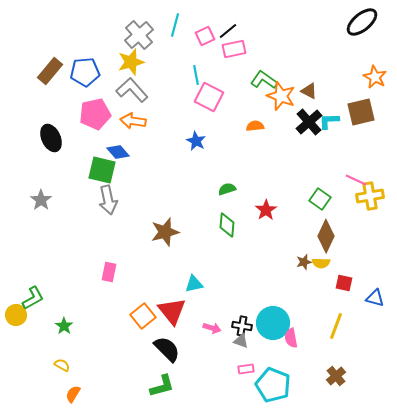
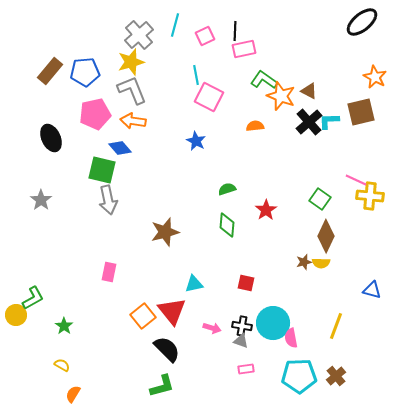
black line at (228, 31): moved 7 px right; rotated 48 degrees counterclockwise
pink rectangle at (234, 49): moved 10 px right
gray L-shape at (132, 90): rotated 20 degrees clockwise
blue diamond at (118, 152): moved 2 px right, 4 px up
yellow cross at (370, 196): rotated 16 degrees clockwise
red square at (344, 283): moved 98 px left
blue triangle at (375, 298): moved 3 px left, 8 px up
cyan pentagon at (273, 385): moved 26 px right, 9 px up; rotated 24 degrees counterclockwise
